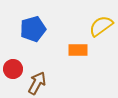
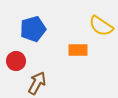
yellow semicircle: rotated 110 degrees counterclockwise
red circle: moved 3 px right, 8 px up
